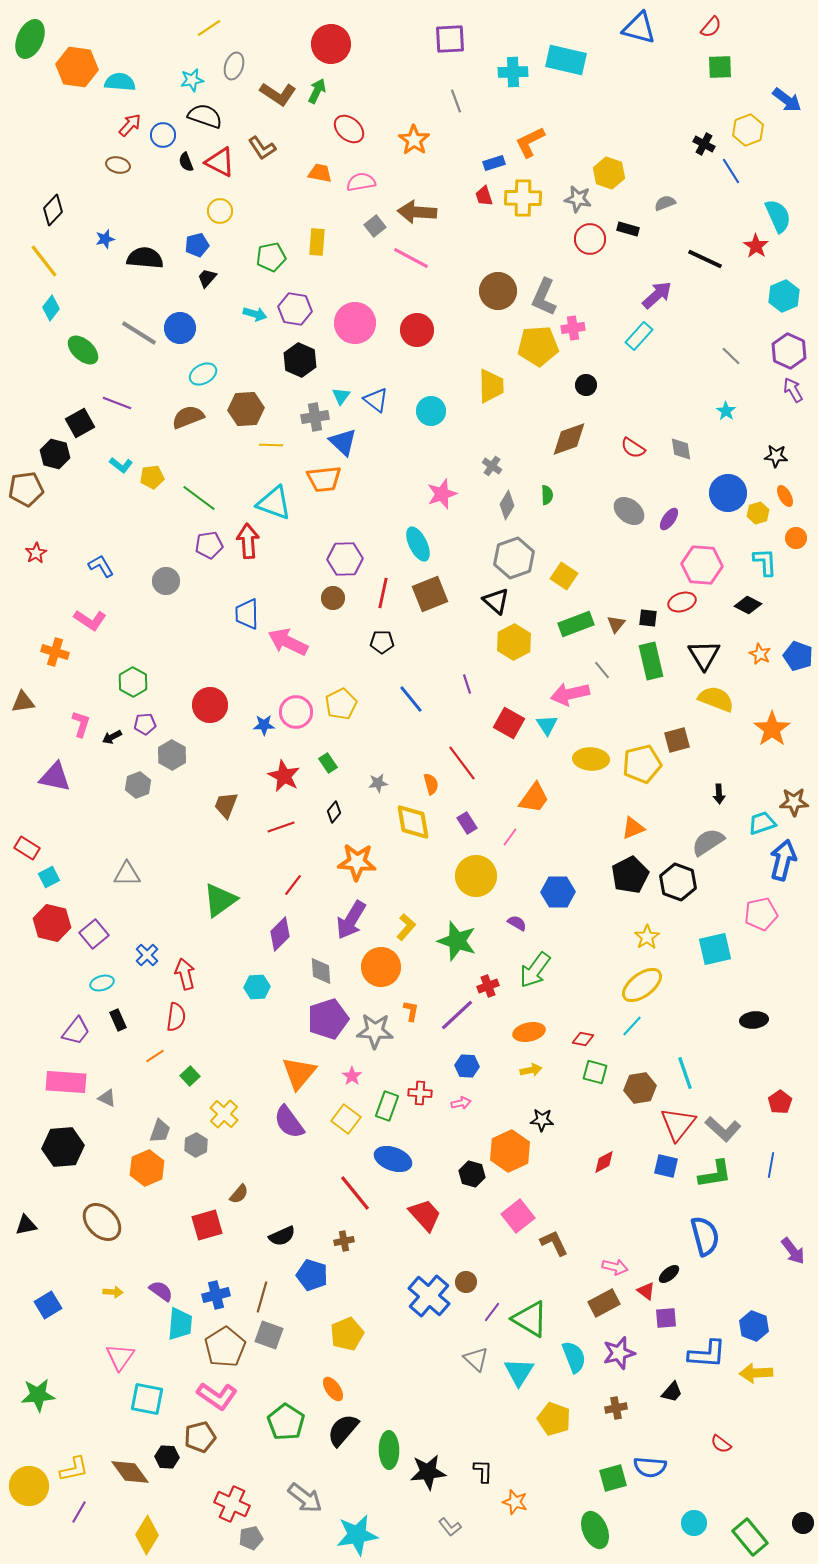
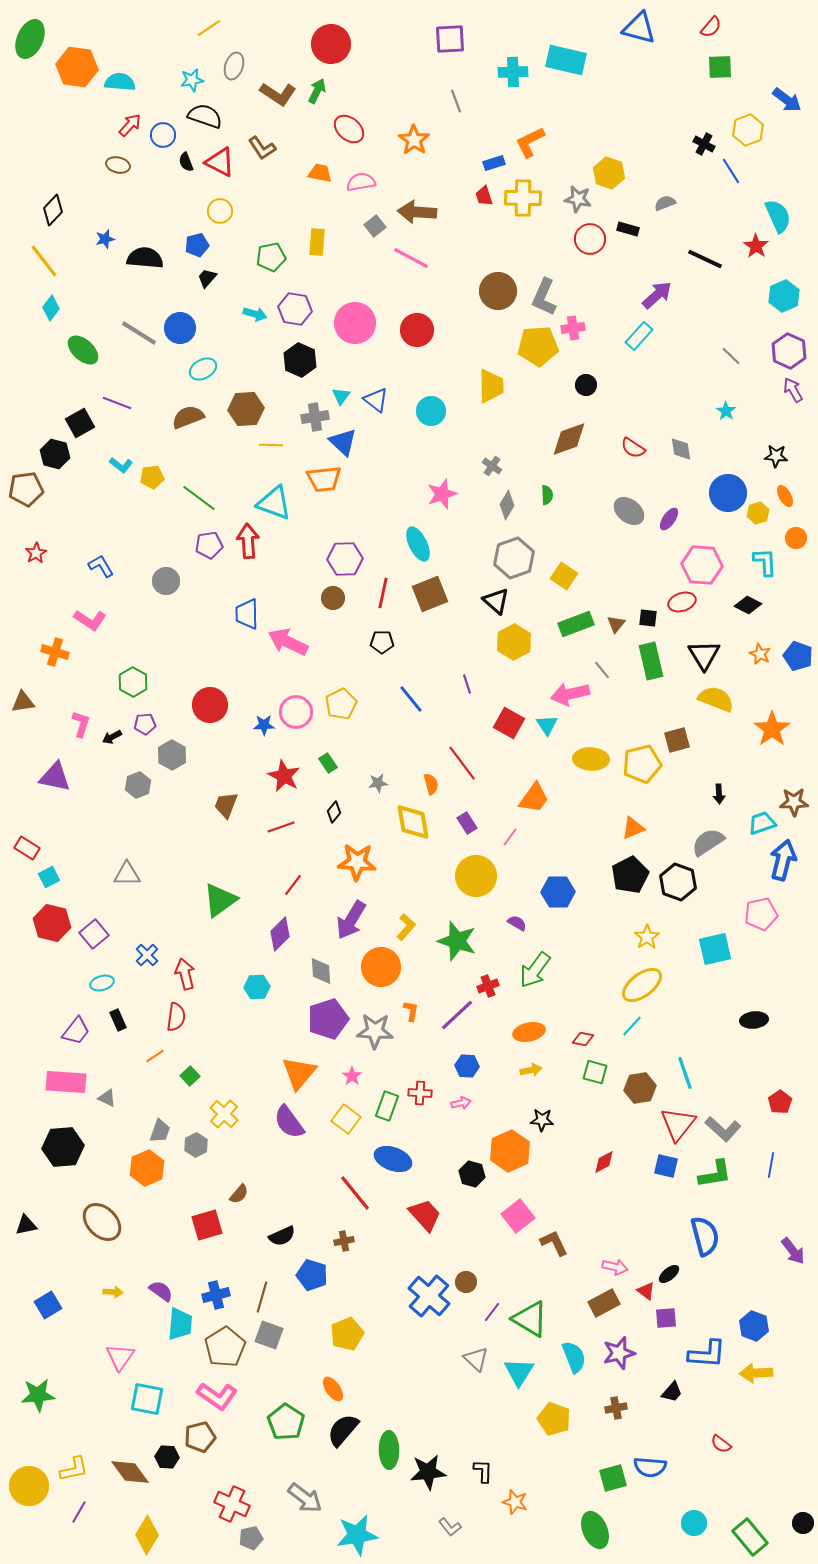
cyan ellipse at (203, 374): moved 5 px up
